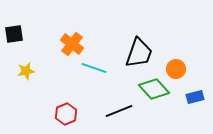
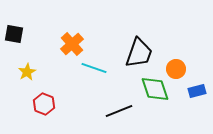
black square: rotated 18 degrees clockwise
orange cross: rotated 10 degrees clockwise
yellow star: moved 1 px right, 1 px down; rotated 18 degrees counterclockwise
green diamond: moved 1 px right; rotated 24 degrees clockwise
blue rectangle: moved 2 px right, 6 px up
red hexagon: moved 22 px left, 10 px up; rotated 15 degrees counterclockwise
